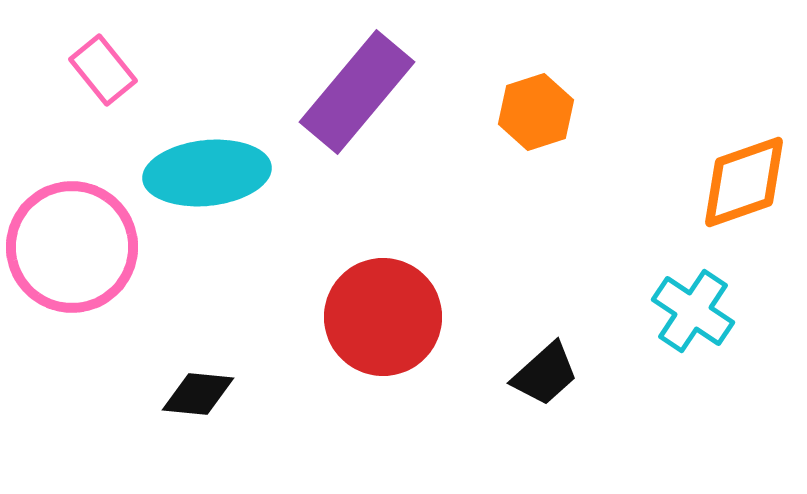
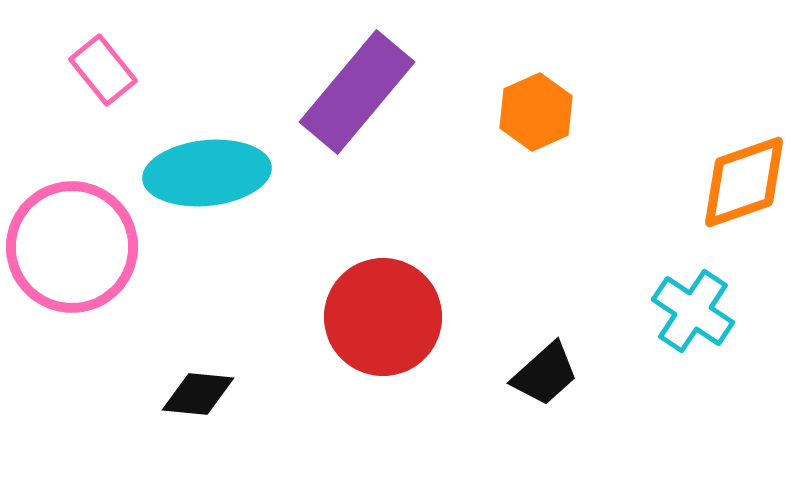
orange hexagon: rotated 6 degrees counterclockwise
